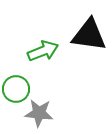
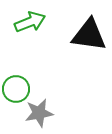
green arrow: moved 13 px left, 29 px up
gray star: rotated 16 degrees counterclockwise
